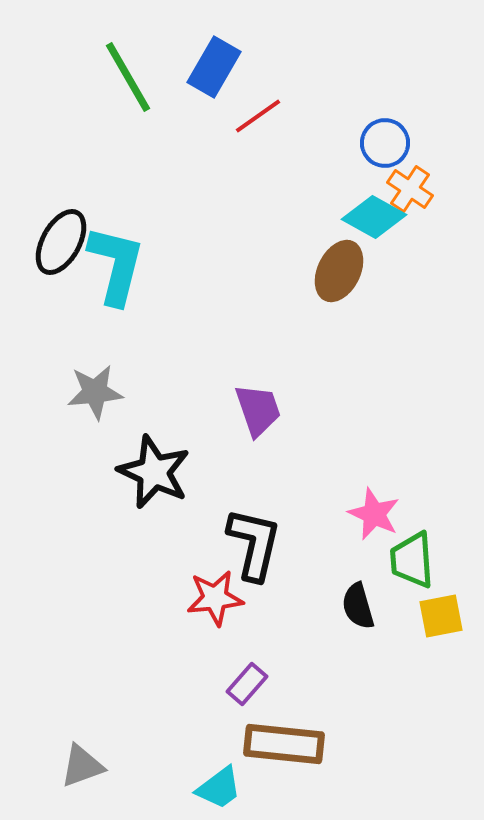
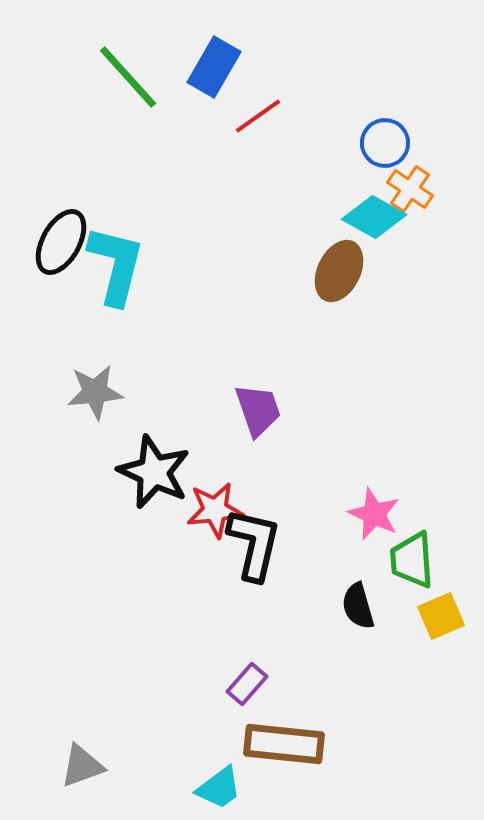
green line: rotated 12 degrees counterclockwise
red star: moved 88 px up
yellow square: rotated 12 degrees counterclockwise
